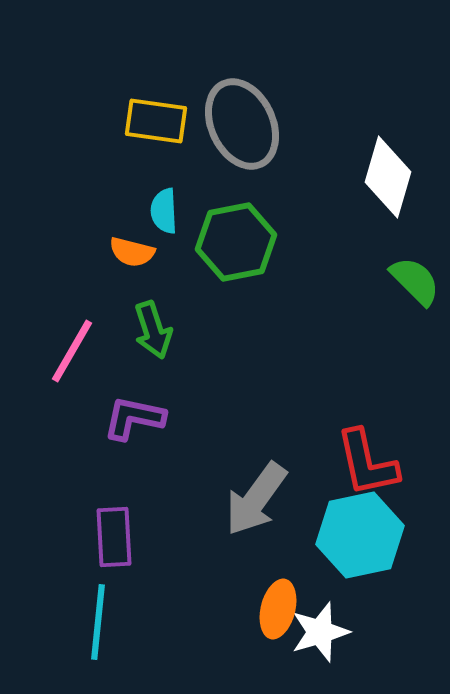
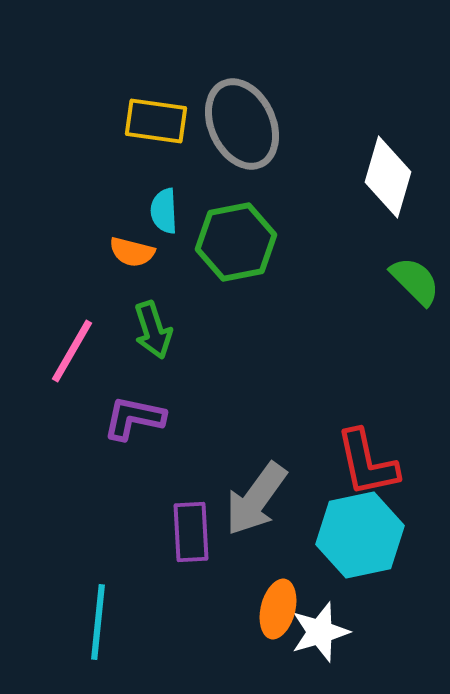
purple rectangle: moved 77 px right, 5 px up
